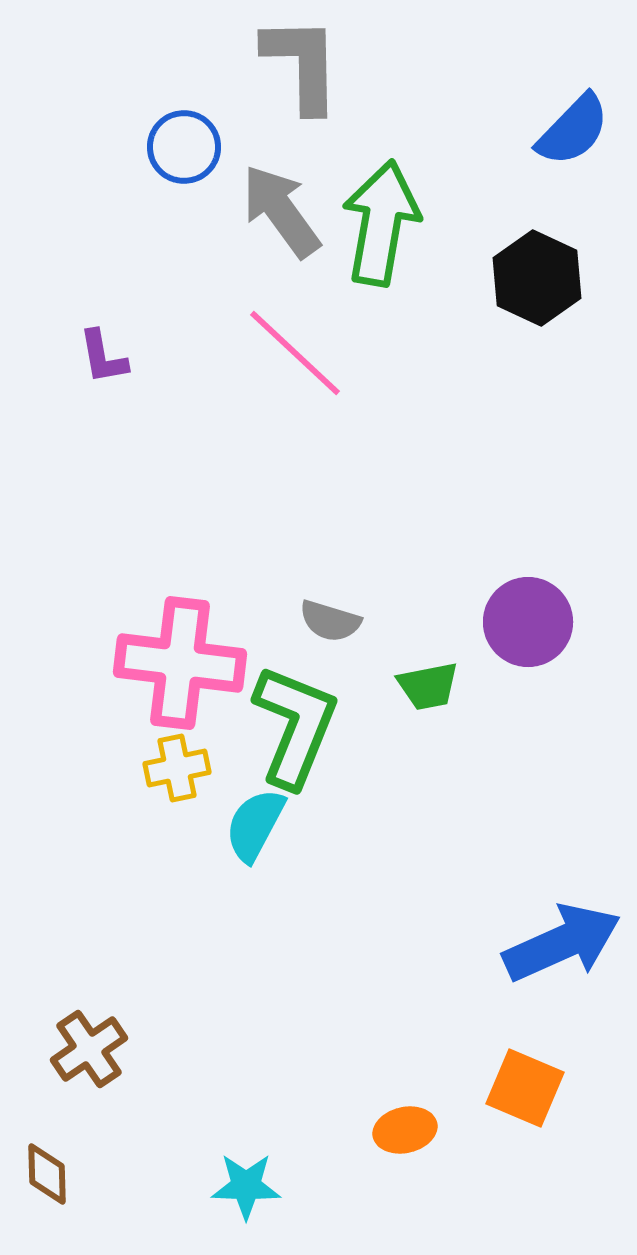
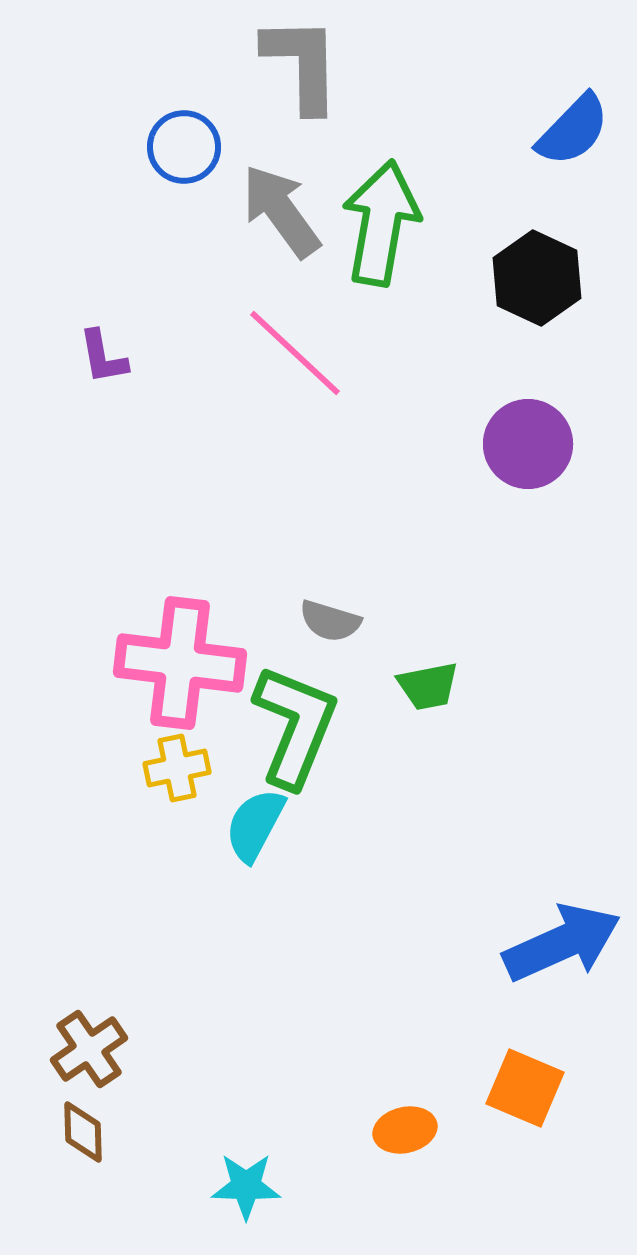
purple circle: moved 178 px up
brown diamond: moved 36 px right, 42 px up
